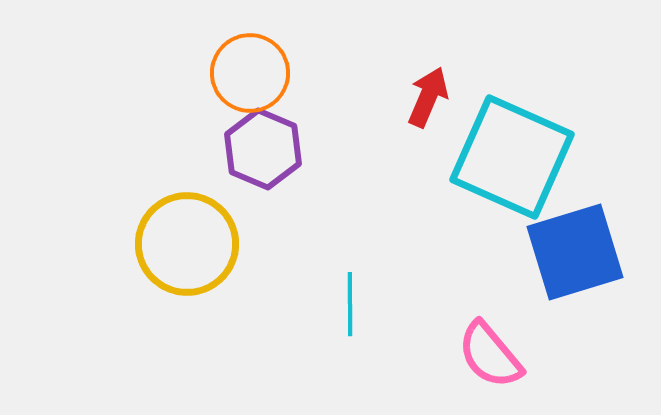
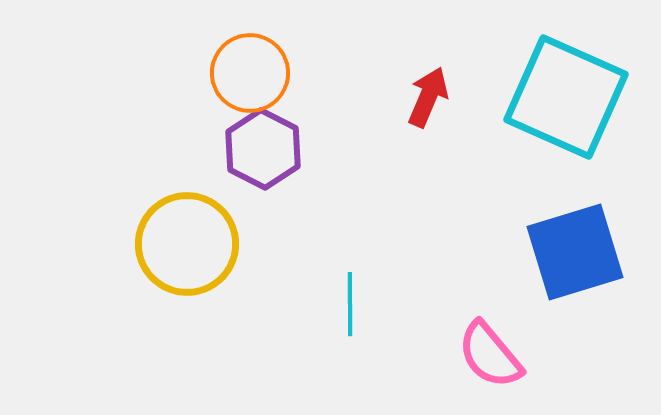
purple hexagon: rotated 4 degrees clockwise
cyan square: moved 54 px right, 60 px up
